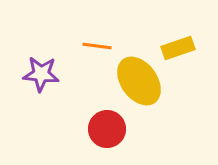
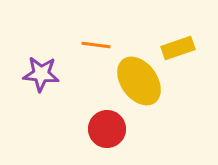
orange line: moved 1 px left, 1 px up
